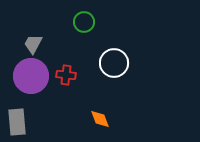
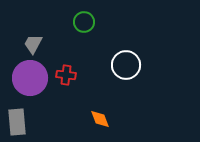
white circle: moved 12 px right, 2 px down
purple circle: moved 1 px left, 2 px down
